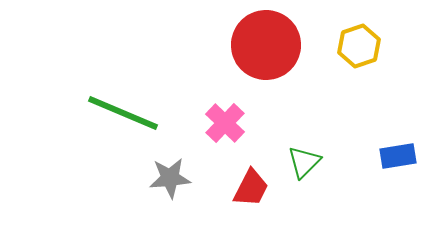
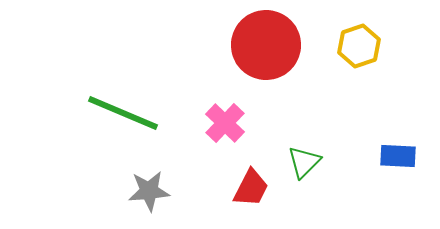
blue rectangle: rotated 12 degrees clockwise
gray star: moved 21 px left, 13 px down
